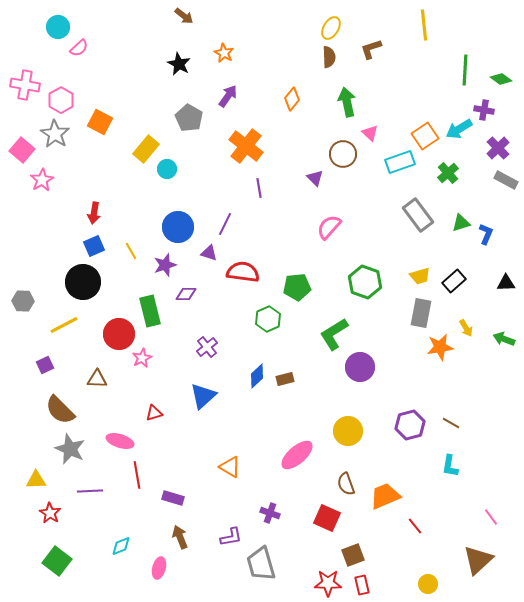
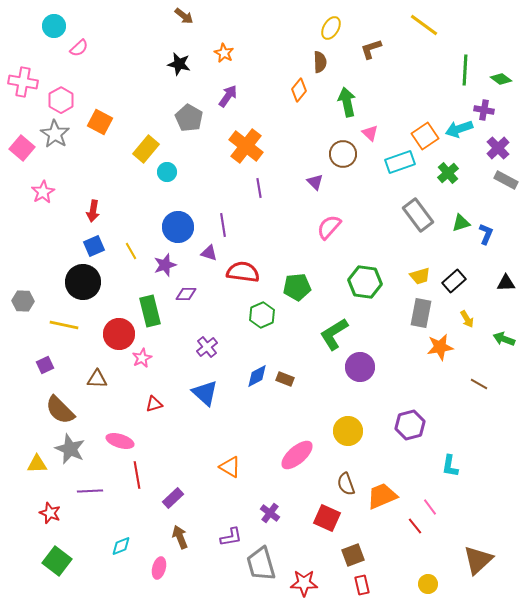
yellow line at (424, 25): rotated 48 degrees counterclockwise
cyan circle at (58, 27): moved 4 px left, 1 px up
brown semicircle at (329, 57): moved 9 px left, 5 px down
black star at (179, 64): rotated 15 degrees counterclockwise
pink cross at (25, 85): moved 2 px left, 3 px up
orange diamond at (292, 99): moved 7 px right, 9 px up
cyan arrow at (459, 129): rotated 12 degrees clockwise
pink square at (22, 150): moved 2 px up
cyan circle at (167, 169): moved 3 px down
purple triangle at (315, 178): moved 4 px down
pink star at (42, 180): moved 1 px right, 12 px down
red arrow at (94, 213): moved 1 px left, 2 px up
purple line at (225, 224): moved 2 px left, 1 px down; rotated 35 degrees counterclockwise
green hexagon at (365, 282): rotated 12 degrees counterclockwise
green hexagon at (268, 319): moved 6 px left, 4 px up
yellow line at (64, 325): rotated 40 degrees clockwise
yellow arrow at (466, 328): moved 1 px right, 9 px up
blue diamond at (257, 376): rotated 15 degrees clockwise
brown rectangle at (285, 379): rotated 36 degrees clockwise
blue triangle at (203, 396): moved 2 px right, 3 px up; rotated 36 degrees counterclockwise
red triangle at (154, 413): moved 9 px up
brown line at (451, 423): moved 28 px right, 39 px up
yellow triangle at (36, 480): moved 1 px right, 16 px up
orange trapezoid at (385, 496): moved 3 px left
purple rectangle at (173, 498): rotated 60 degrees counterclockwise
red star at (50, 513): rotated 10 degrees counterclockwise
purple cross at (270, 513): rotated 18 degrees clockwise
pink line at (491, 517): moved 61 px left, 10 px up
red star at (328, 583): moved 24 px left
